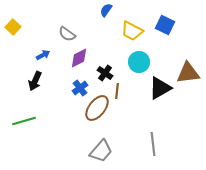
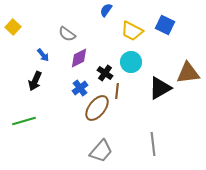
blue arrow: rotated 80 degrees clockwise
cyan circle: moved 8 px left
